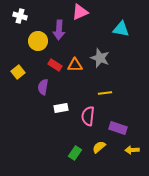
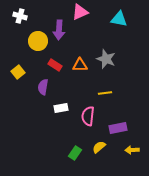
cyan triangle: moved 2 px left, 10 px up
gray star: moved 6 px right, 1 px down
orange triangle: moved 5 px right
purple rectangle: rotated 30 degrees counterclockwise
